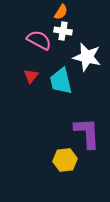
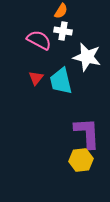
orange semicircle: moved 1 px up
red triangle: moved 5 px right, 2 px down
yellow hexagon: moved 16 px right
